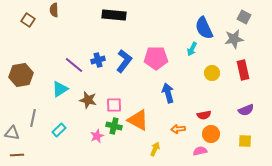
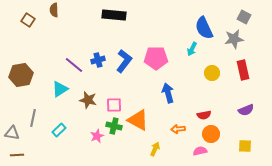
yellow square: moved 5 px down
